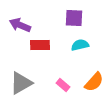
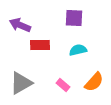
cyan semicircle: moved 2 px left, 5 px down
